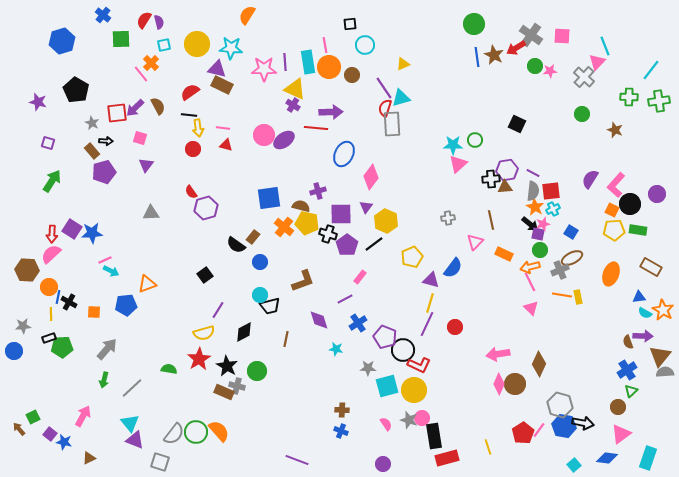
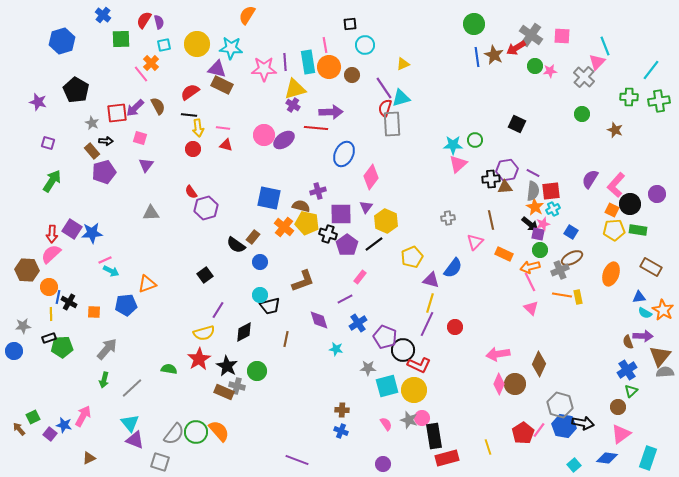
yellow triangle at (295, 89): rotated 40 degrees counterclockwise
blue square at (269, 198): rotated 20 degrees clockwise
blue star at (64, 442): moved 17 px up
